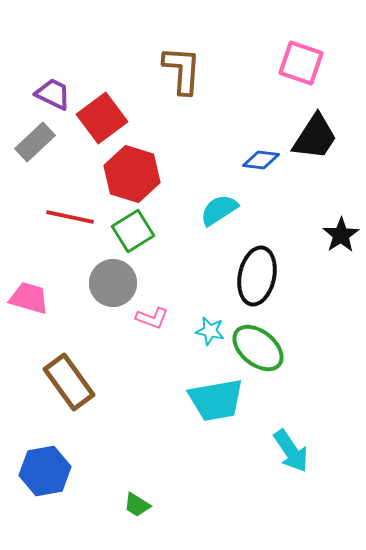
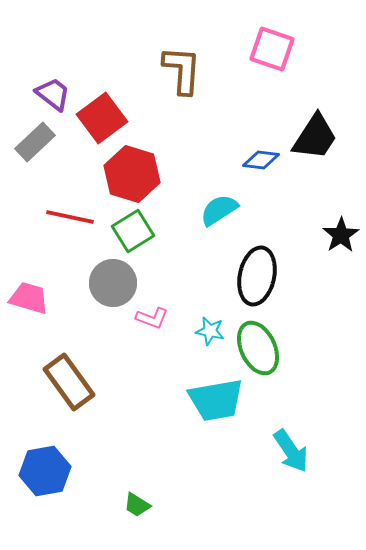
pink square: moved 29 px left, 14 px up
purple trapezoid: rotated 12 degrees clockwise
green ellipse: rotated 26 degrees clockwise
